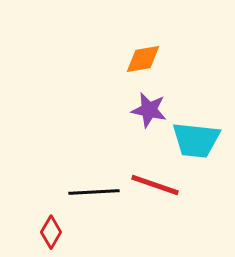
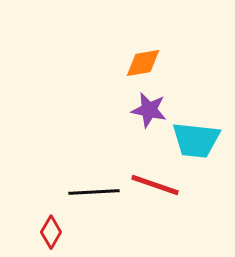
orange diamond: moved 4 px down
